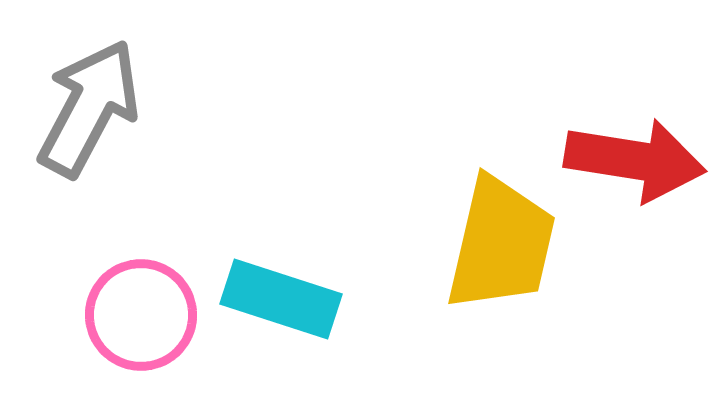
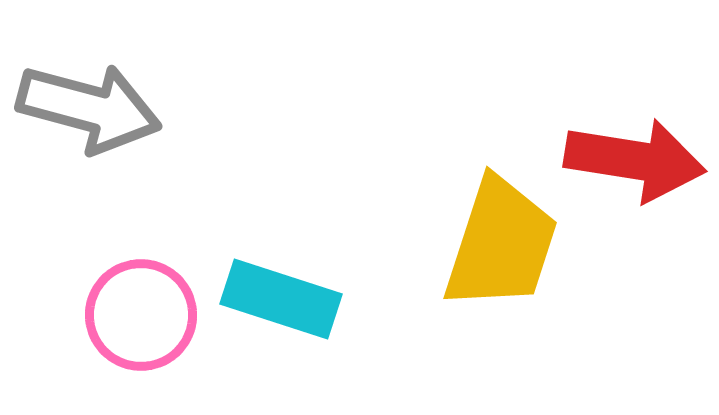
gray arrow: rotated 77 degrees clockwise
yellow trapezoid: rotated 5 degrees clockwise
